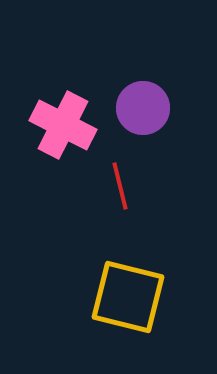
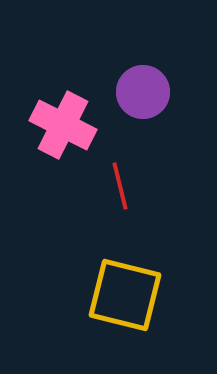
purple circle: moved 16 px up
yellow square: moved 3 px left, 2 px up
